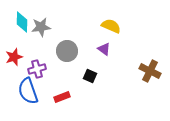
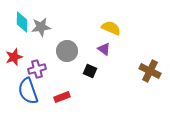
yellow semicircle: moved 2 px down
black square: moved 5 px up
